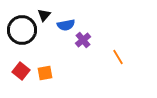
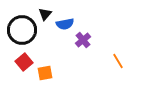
black triangle: moved 1 px right, 1 px up
blue semicircle: moved 1 px left, 1 px up
orange line: moved 4 px down
red square: moved 3 px right, 9 px up; rotated 12 degrees clockwise
